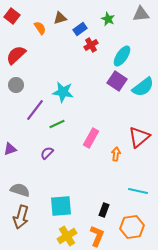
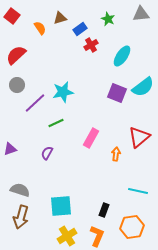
purple square: moved 12 px down; rotated 12 degrees counterclockwise
gray circle: moved 1 px right
cyan star: rotated 20 degrees counterclockwise
purple line: moved 7 px up; rotated 10 degrees clockwise
green line: moved 1 px left, 1 px up
purple semicircle: rotated 16 degrees counterclockwise
